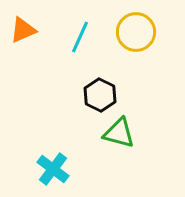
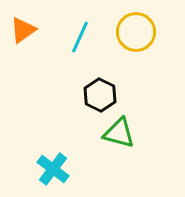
orange triangle: rotated 12 degrees counterclockwise
